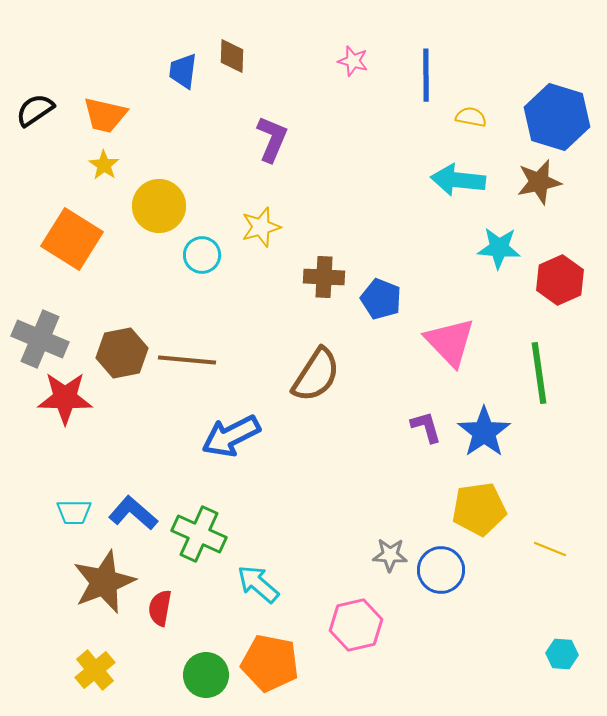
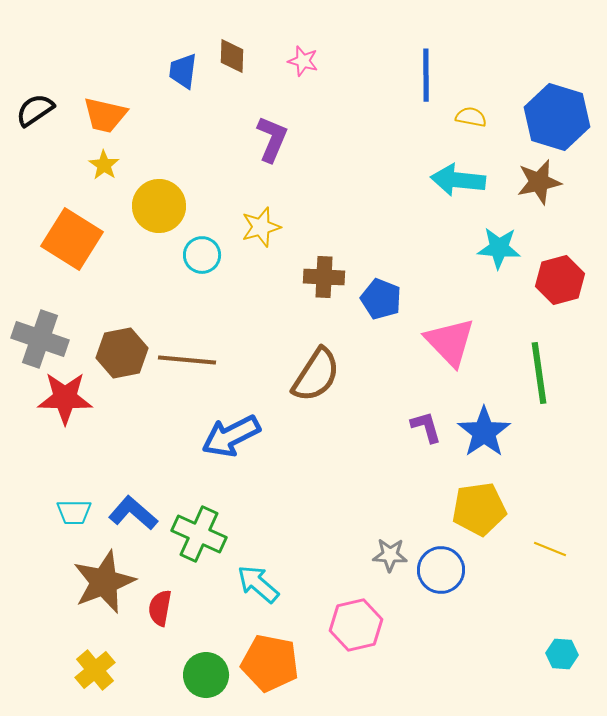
pink star at (353, 61): moved 50 px left
red hexagon at (560, 280): rotated 9 degrees clockwise
gray cross at (40, 339): rotated 4 degrees counterclockwise
